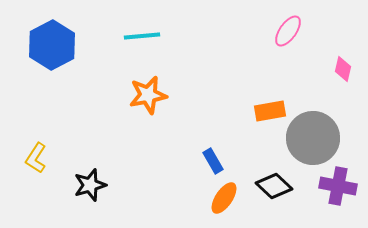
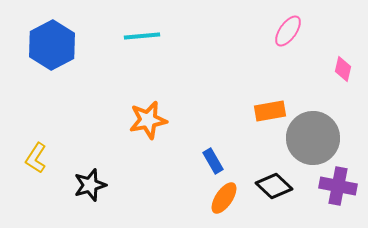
orange star: moved 25 px down
